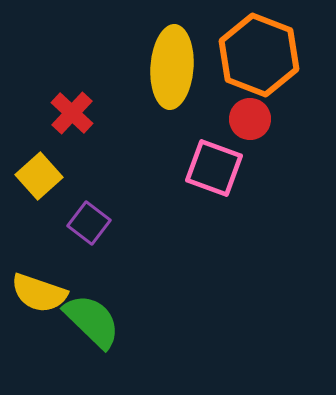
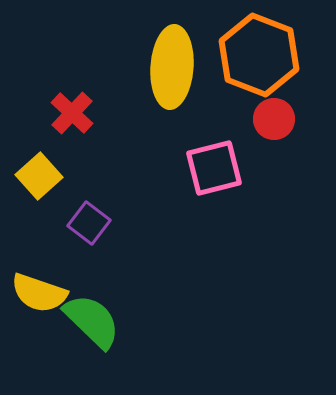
red circle: moved 24 px right
pink square: rotated 34 degrees counterclockwise
